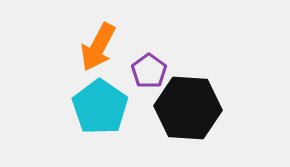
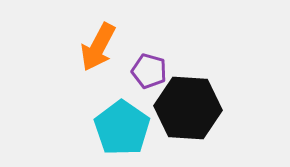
purple pentagon: rotated 20 degrees counterclockwise
cyan pentagon: moved 22 px right, 21 px down
